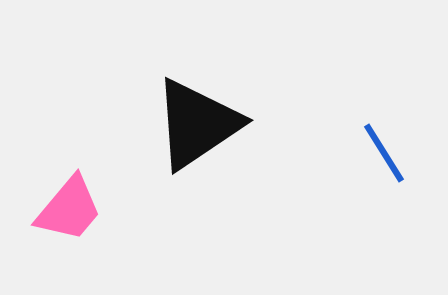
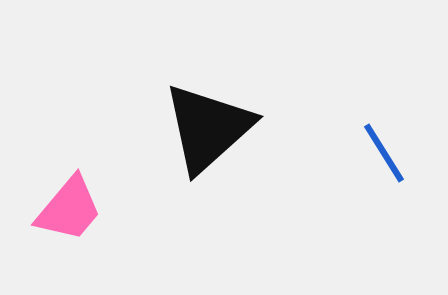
black triangle: moved 11 px right, 4 px down; rotated 8 degrees counterclockwise
